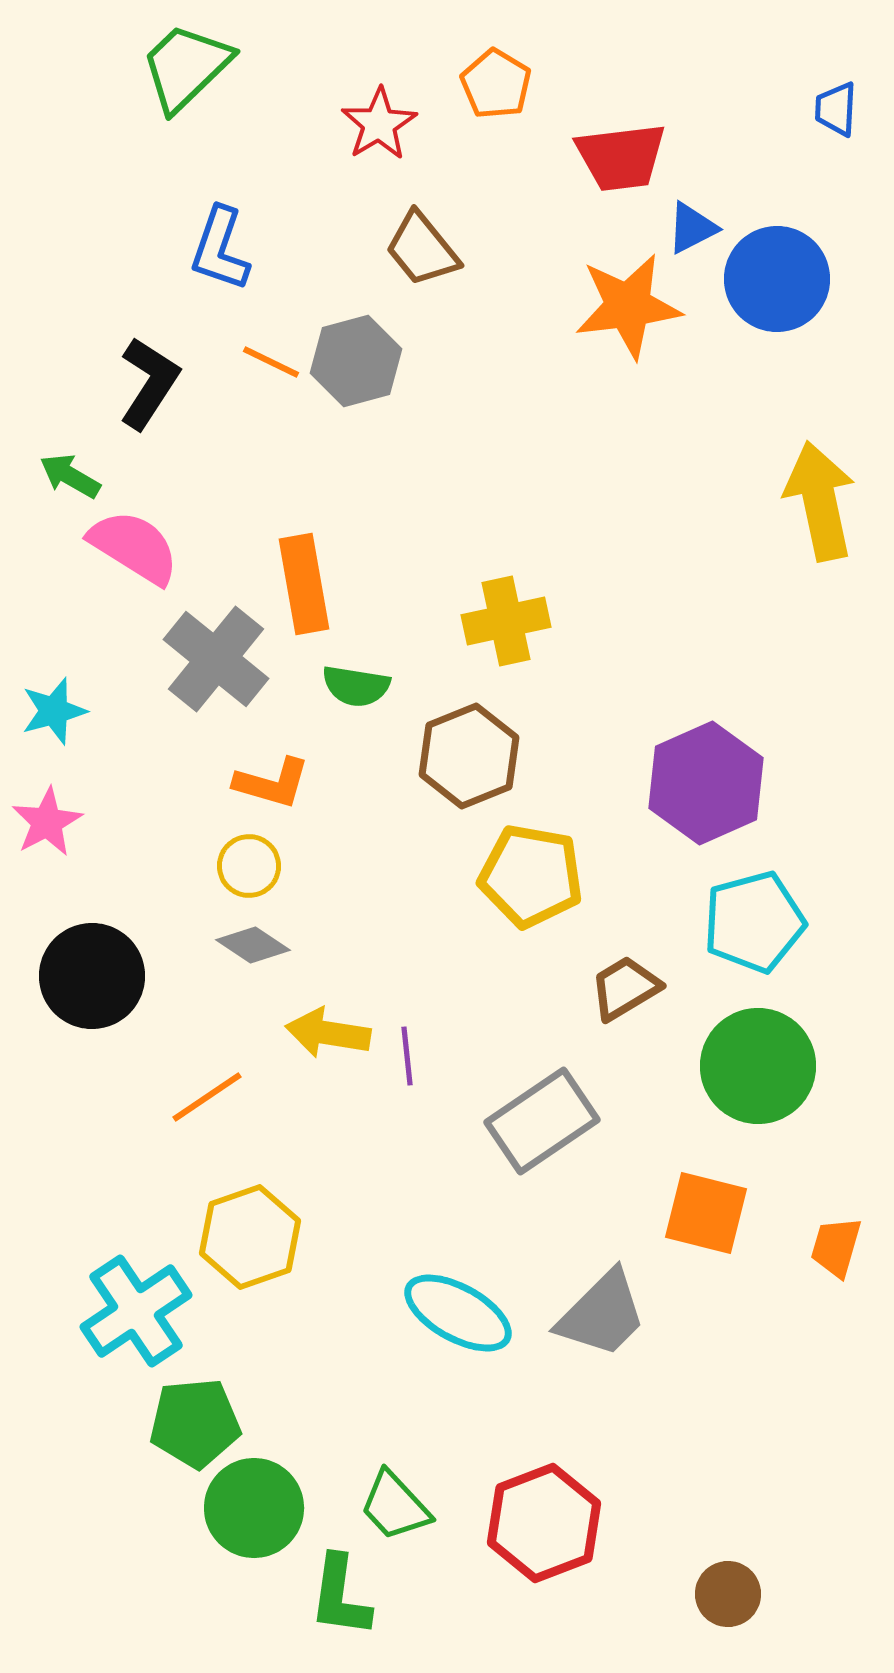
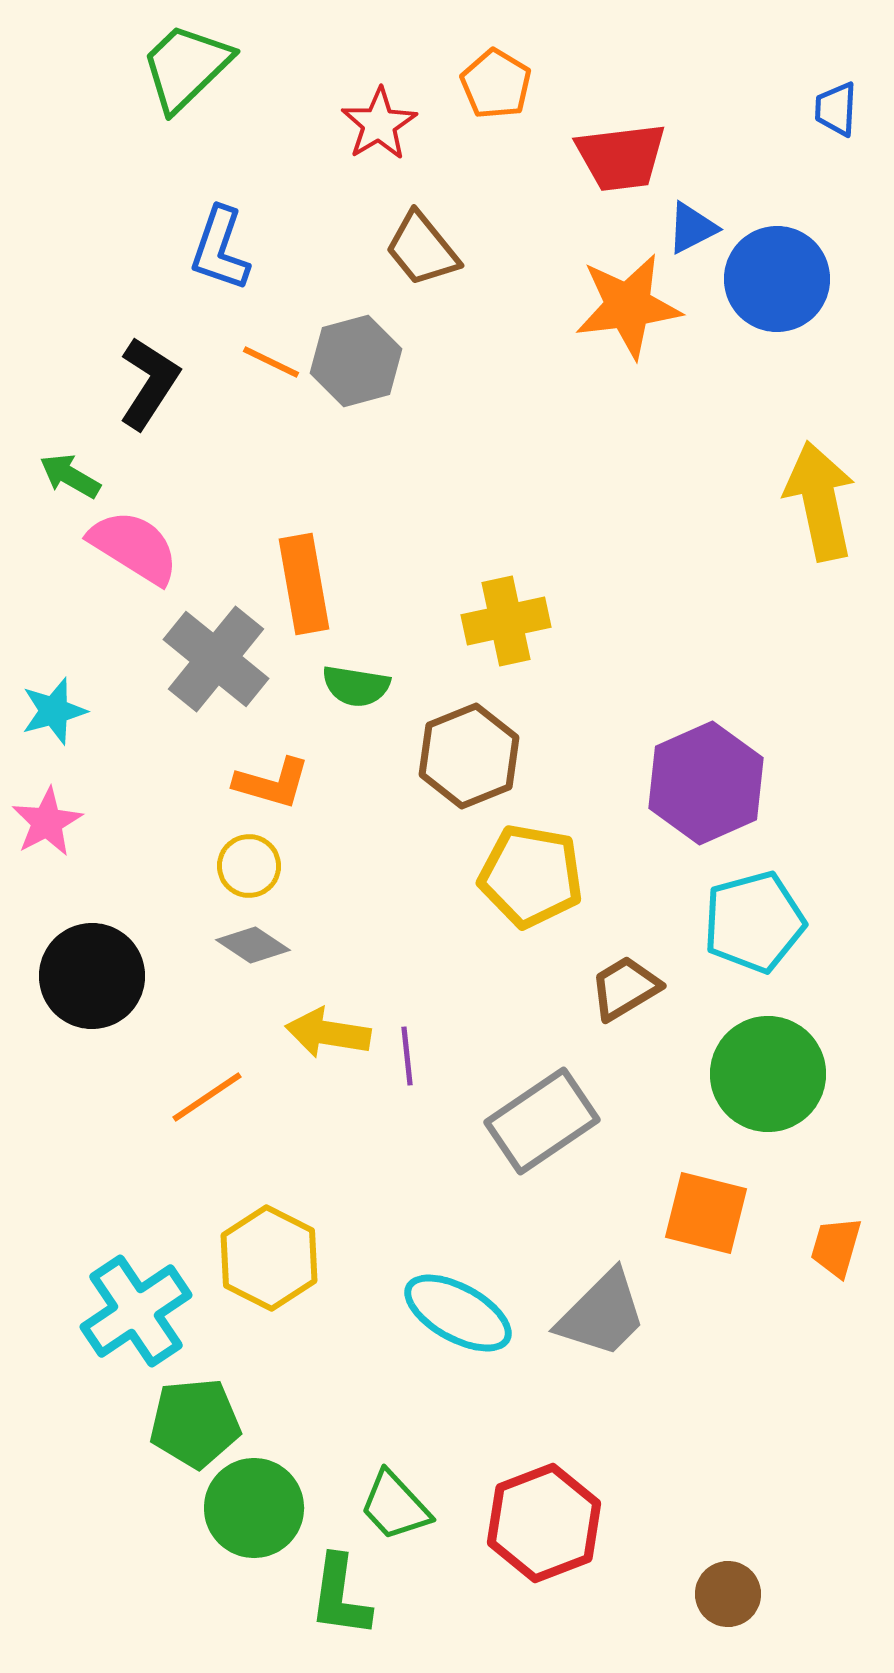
green circle at (758, 1066): moved 10 px right, 8 px down
yellow hexagon at (250, 1237): moved 19 px right, 21 px down; rotated 14 degrees counterclockwise
